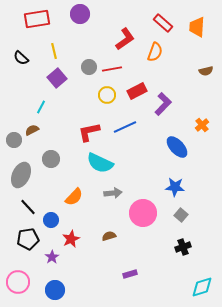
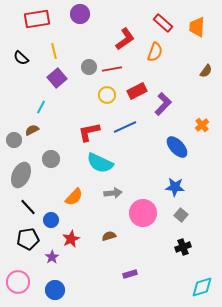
brown semicircle at (206, 71): rotated 40 degrees counterclockwise
